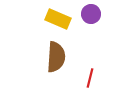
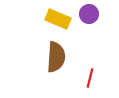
purple circle: moved 2 px left
